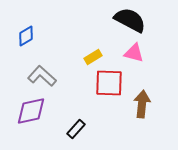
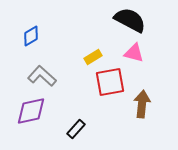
blue diamond: moved 5 px right
red square: moved 1 px right, 1 px up; rotated 12 degrees counterclockwise
